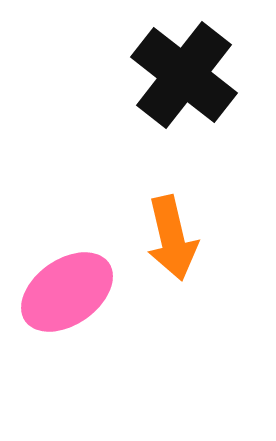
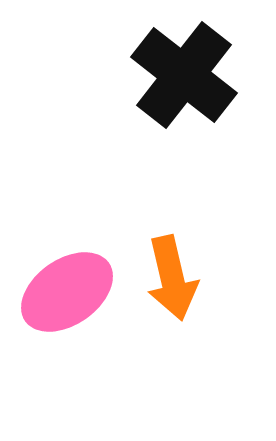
orange arrow: moved 40 px down
